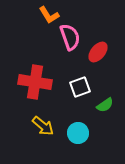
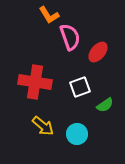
cyan circle: moved 1 px left, 1 px down
